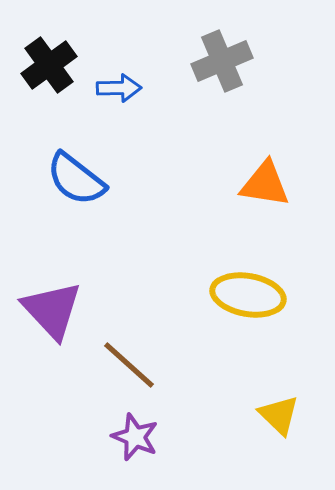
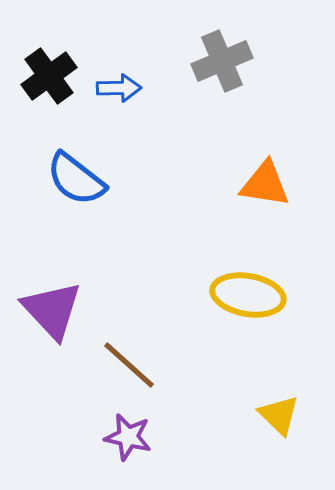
black cross: moved 11 px down
purple star: moved 7 px left; rotated 9 degrees counterclockwise
